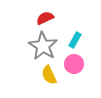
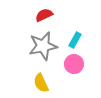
red semicircle: moved 1 px left, 3 px up
gray star: rotated 28 degrees clockwise
yellow semicircle: moved 8 px left, 8 px down
